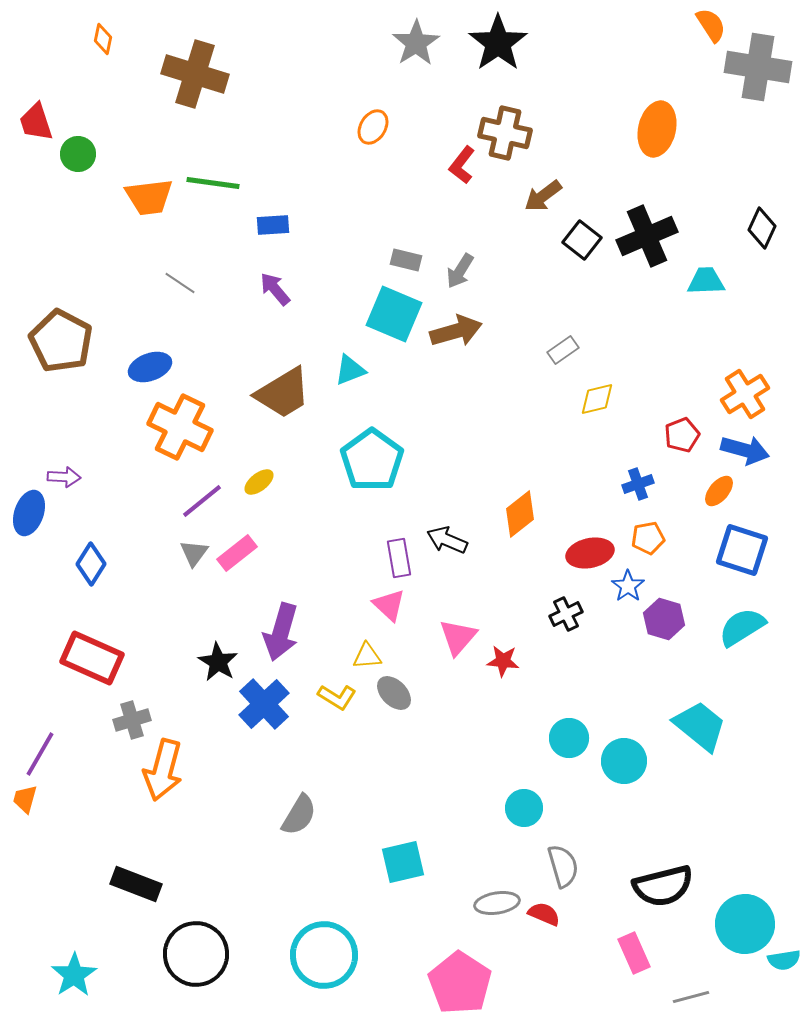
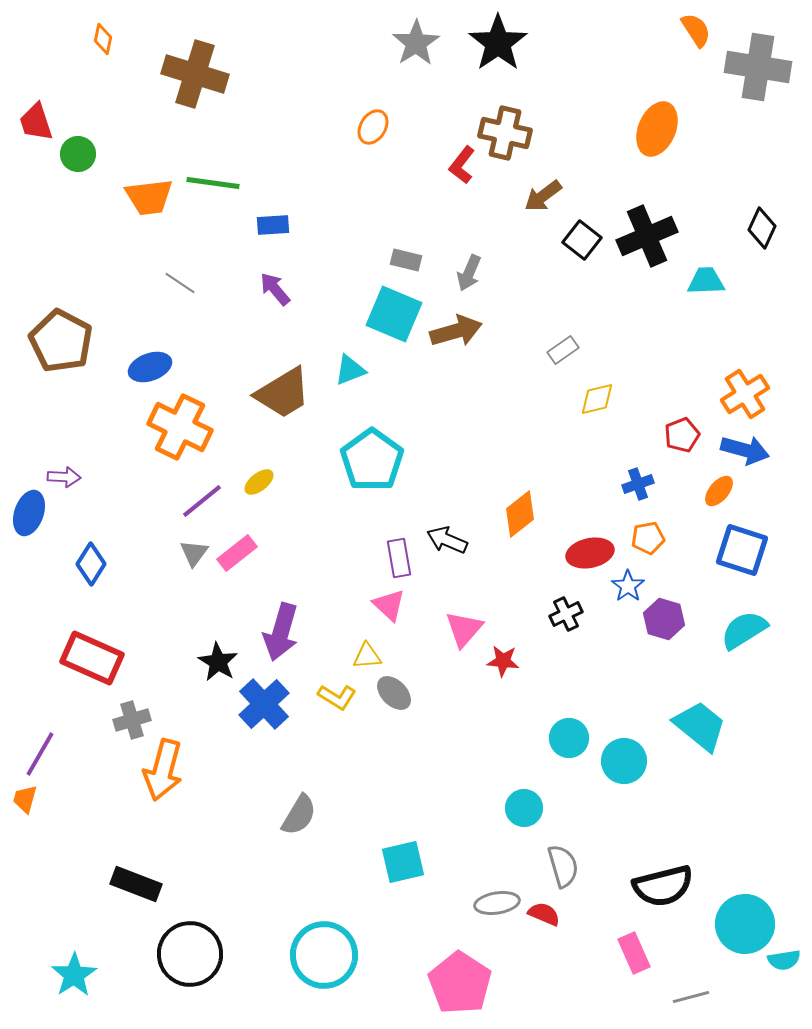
orange semicircle at (711, 25): moved 15 px left, 5 px down
orange ellipse at (657, 129): rotated 10 degrees clockwise
gray arrow at (460, 271): moved 9 px right, 2 px down; rotated 9 degrees counterclockwise
cyan semicircle at (742, 627): moved 2 px right, 3 px down
pink triangle at (458, 637): moved 6 px right, 8 px up
black circle at (196, 954): moved 6 px left
